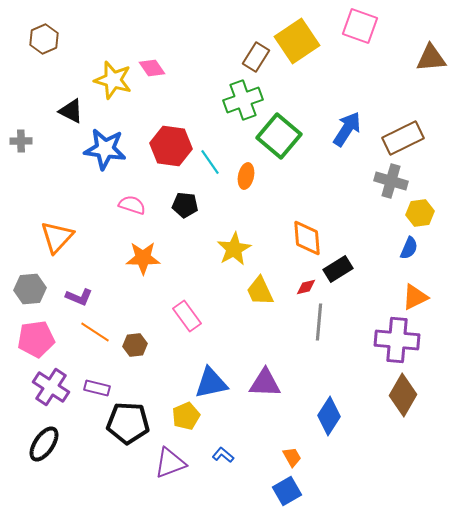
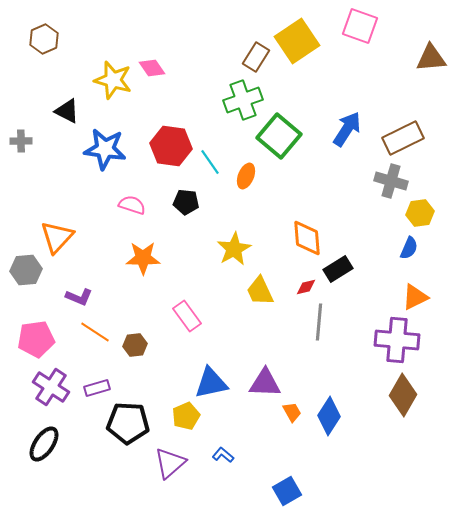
black triangle at (71, 111): moved 4 px left
orange ellipse at (246, 176): rotated 10 degrees clockwise
black pentagon at (185, 205): moved 1 px right, 3 px up
gray hexagon at (30, 289): moved 4 px left, 19 px up
purple rectangle at (97, 388): rotated 30 degrees counterclockwise
orange trapezoid at (292, 457): moved 45 px up
purple triangle at (170, 463): rotated 20 degrees counterclockwise
